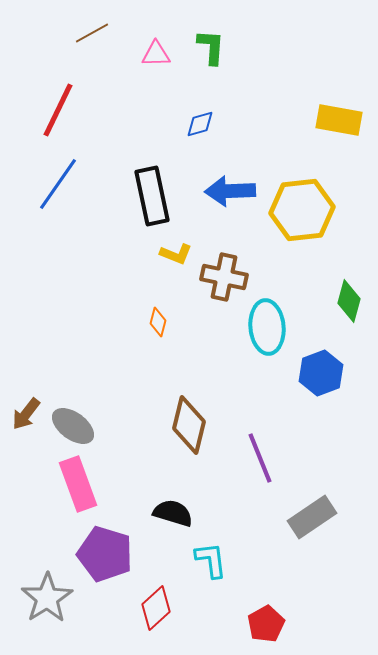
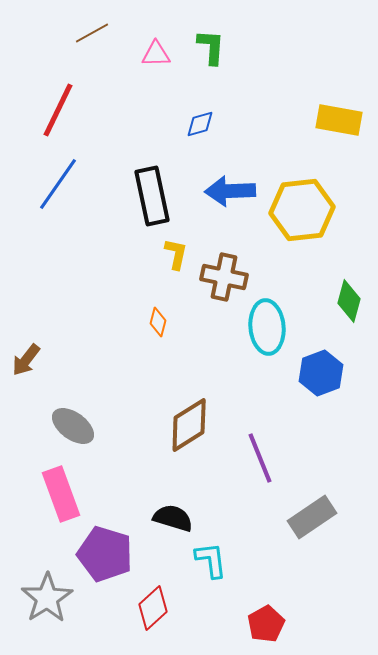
yellow L-shape: rotated 100 degrees counterclockwise
brown arrow: moved 54 px up
brown diamond: rotated 44 degrees clockwise
pink rectangle: moved 17 px left, 10 px down
black semicircle: moved 5 px down
red diamond: moved 3 px left
